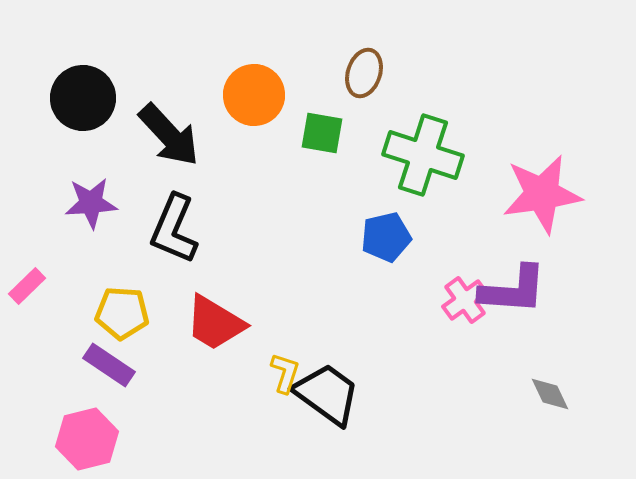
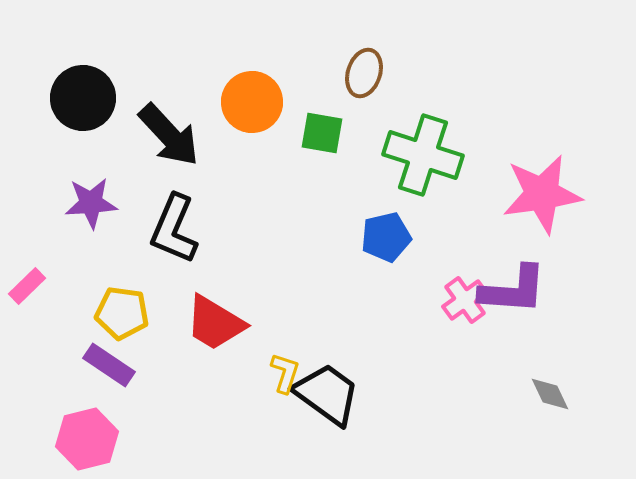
orange circle: moved 2 px left, 7 px down
yellow pentagon: rotated 4 degrees clockwise
